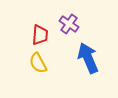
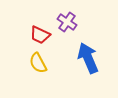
purple cross: moved 2 px left, 2 px up
red trapezoid: rotated 110 degrees clockwise
